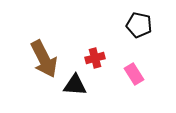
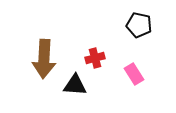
brown arrow: rotated 30 degrees clockwise
